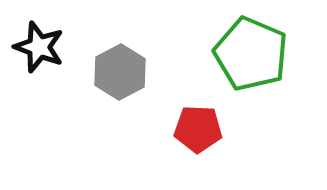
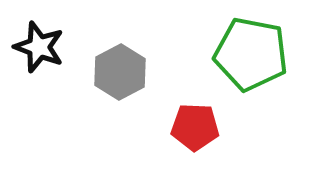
green pentagon: rotated 12 degrees counterclockwise
red pentagon: moved 3 px left, 2 px up
